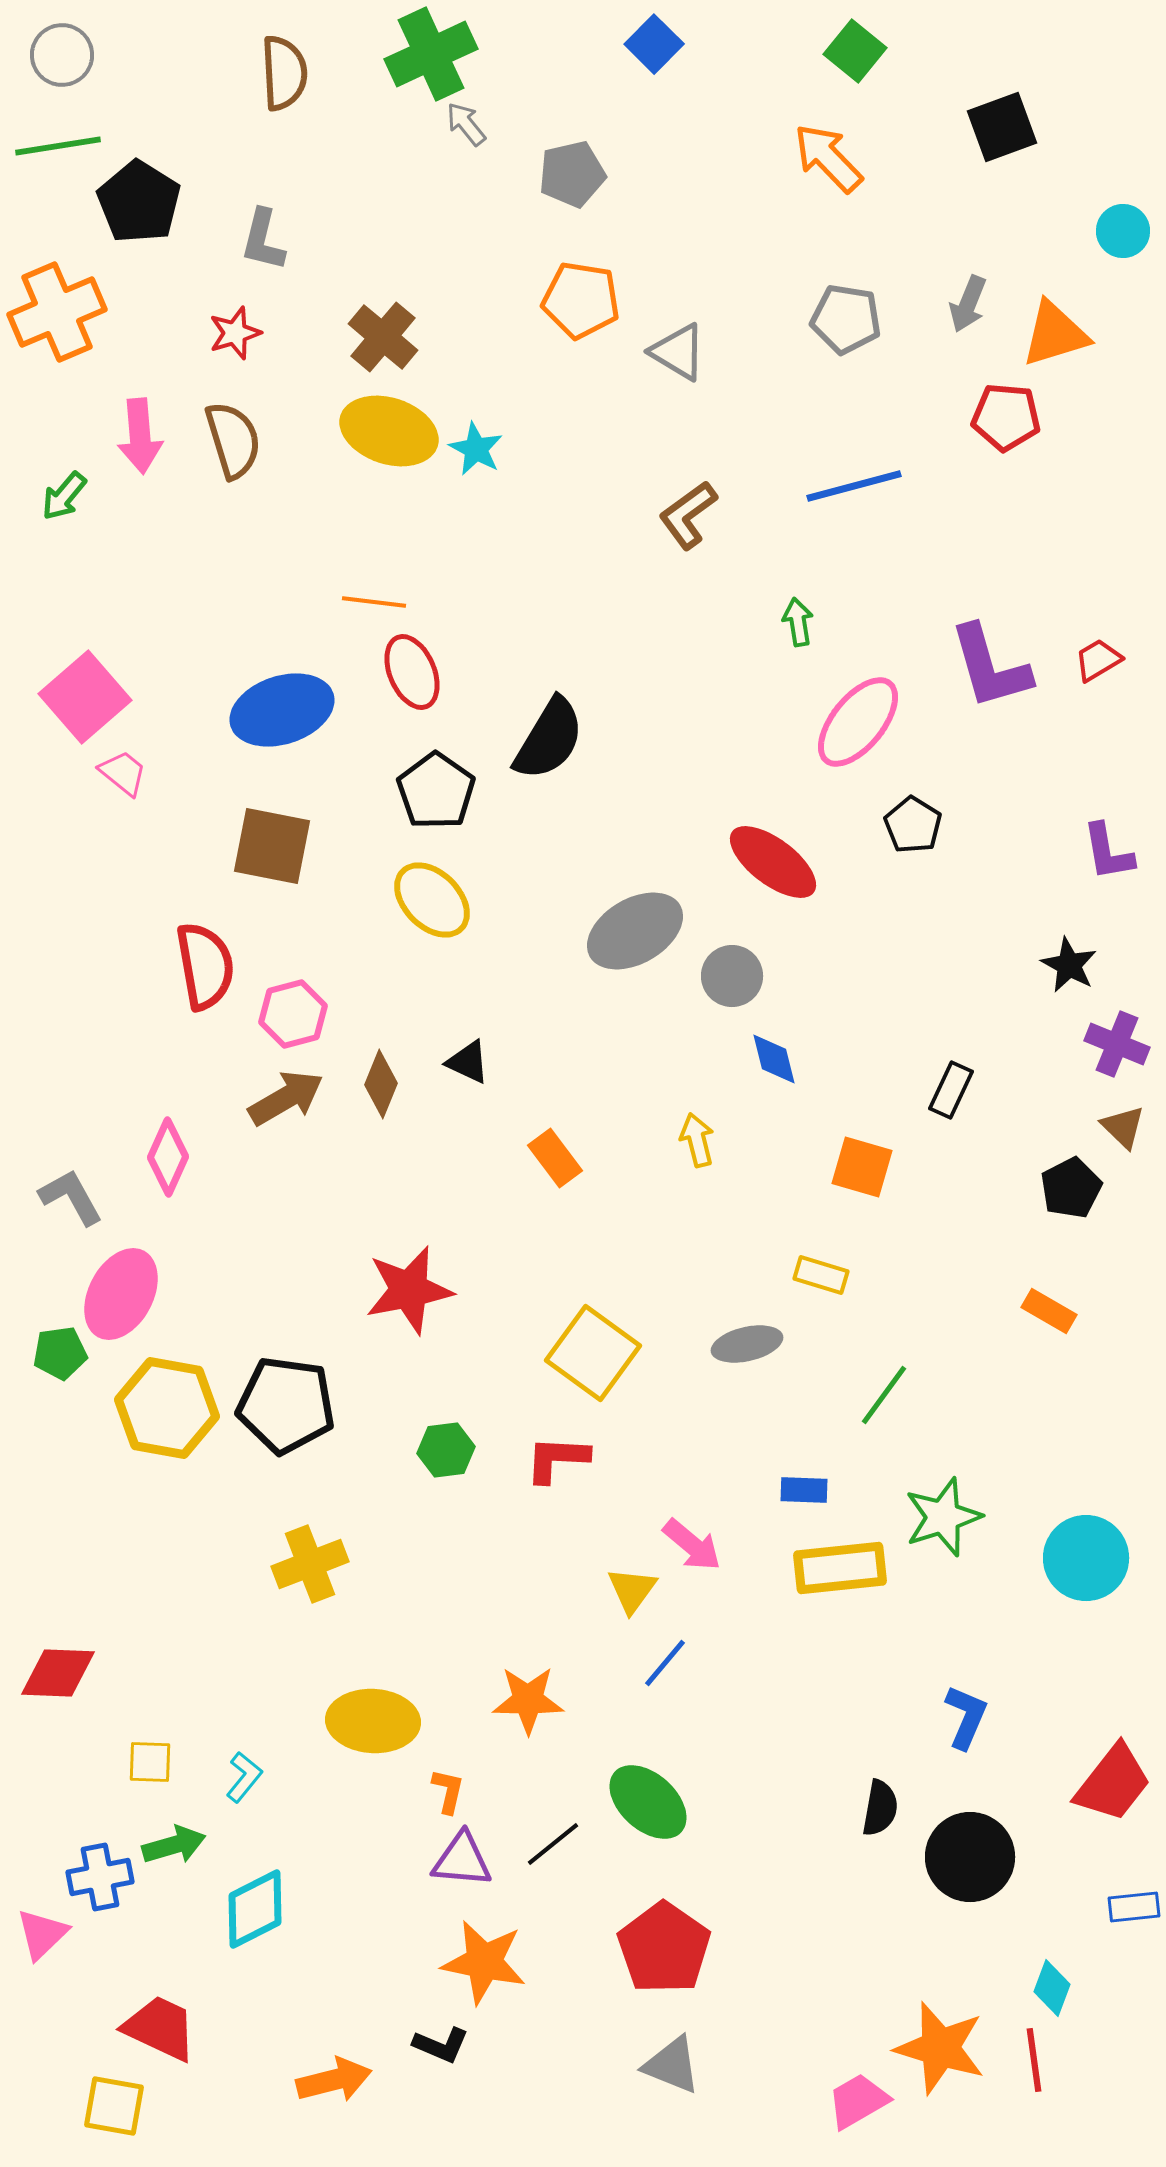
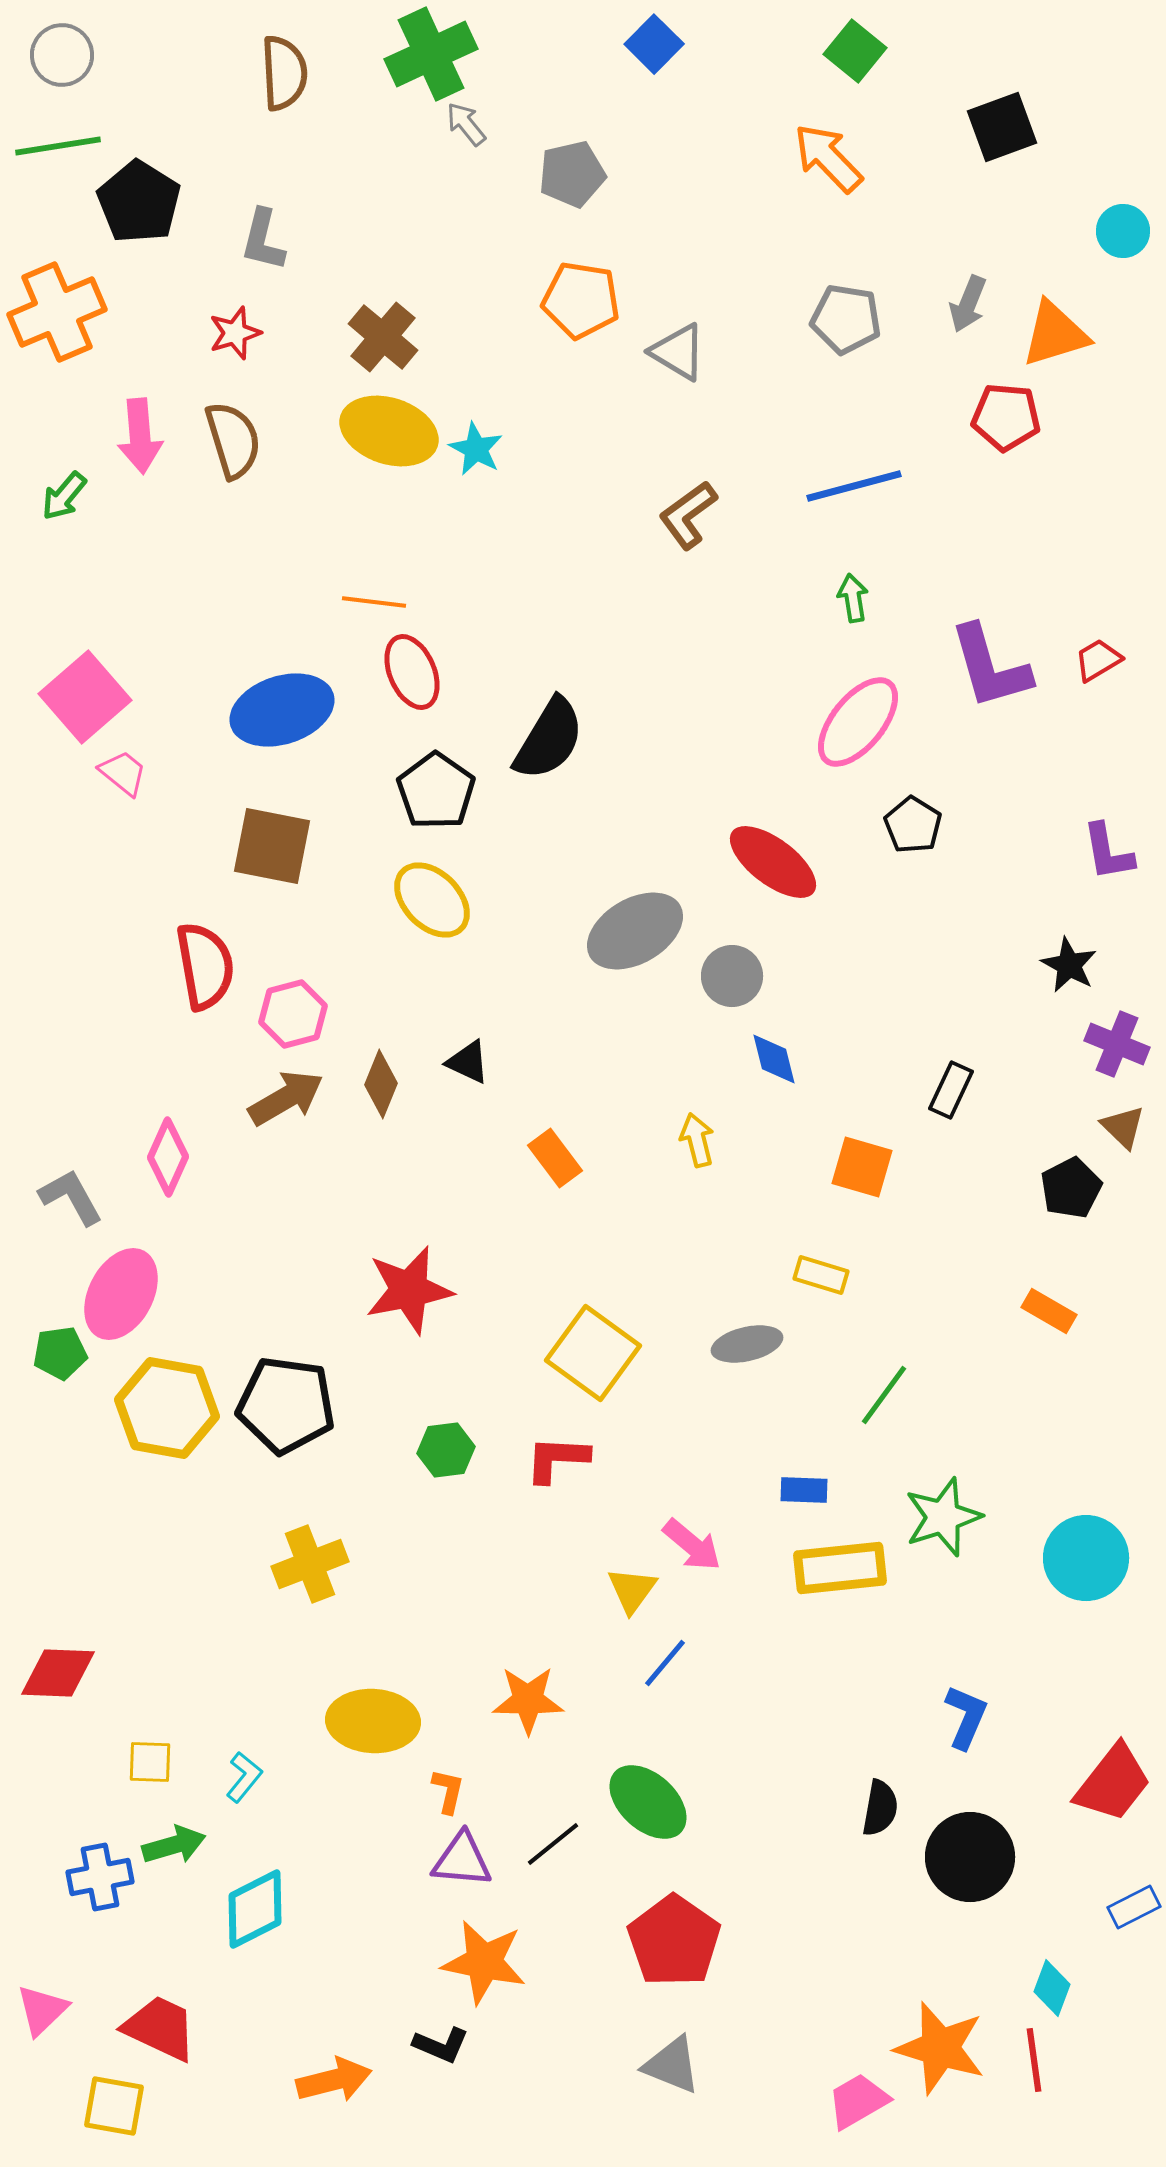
green arrow at (798, 622): moved 55 px right, 24 px up
blue rectangle at (1134, 1907): rotated 21 degrees counterclockwise
pink triangle at (42, 1934): moved 76 px down
red pentagon at (664, 1948): moved 10 px right, 7 px up
